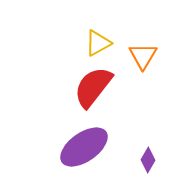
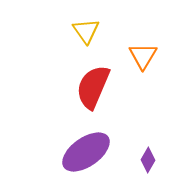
yellow triangle: moved 12 px left, 12 px up; rotated 36 degrees counterclockwise
red semicircle: rotated 15 degrees counterclockwise
purple ellipse: moved 2 px right, 5 px down
